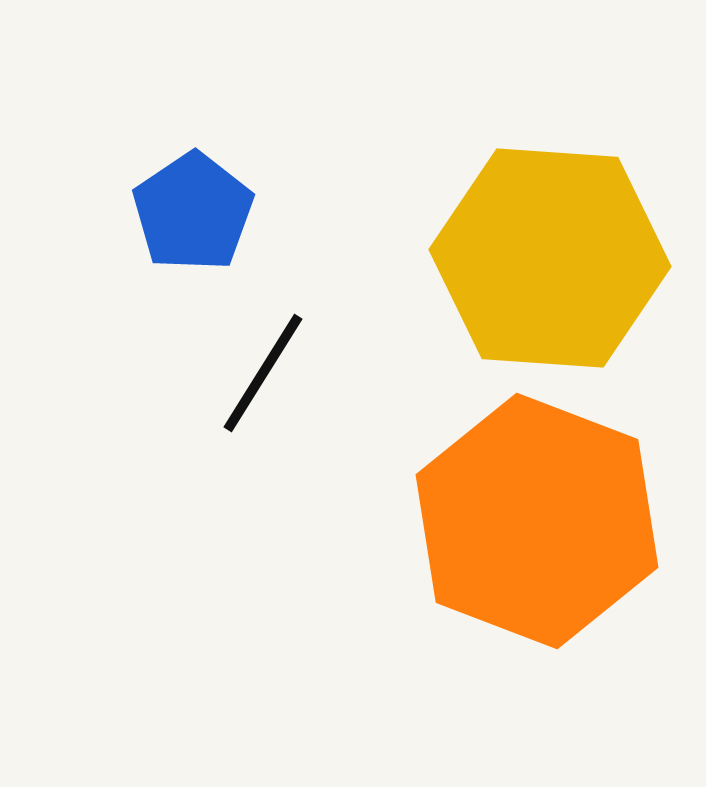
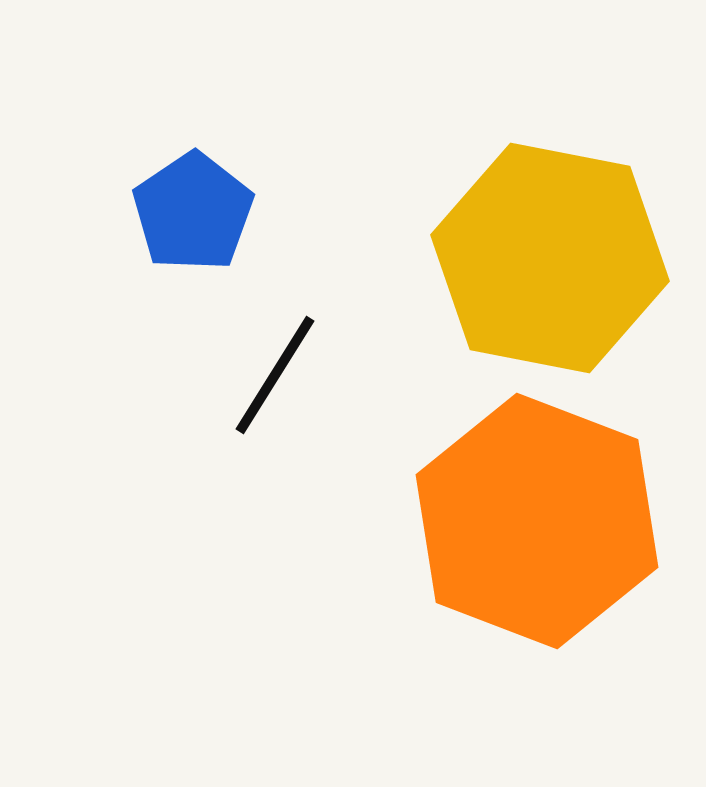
yellow hexagon: rotated 7 degrees clockwise
black line: moved 12 px right, 2 px down
